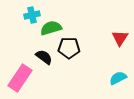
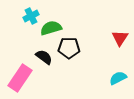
cyan cross: moved 1 px left, 1 px down; rotated 14 degrees counterclockwise
